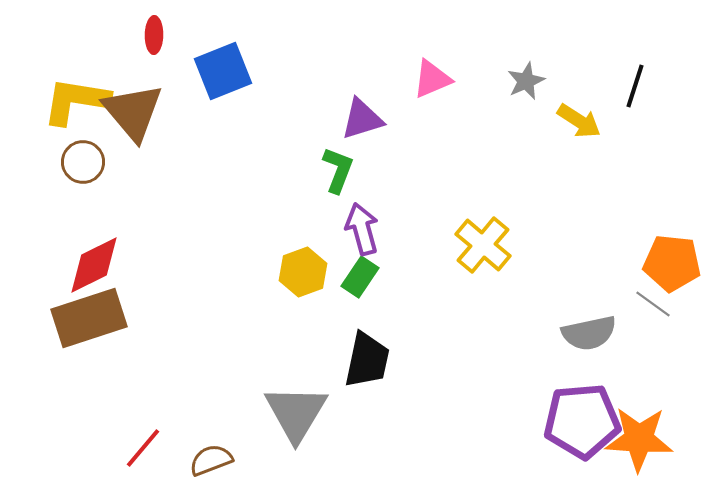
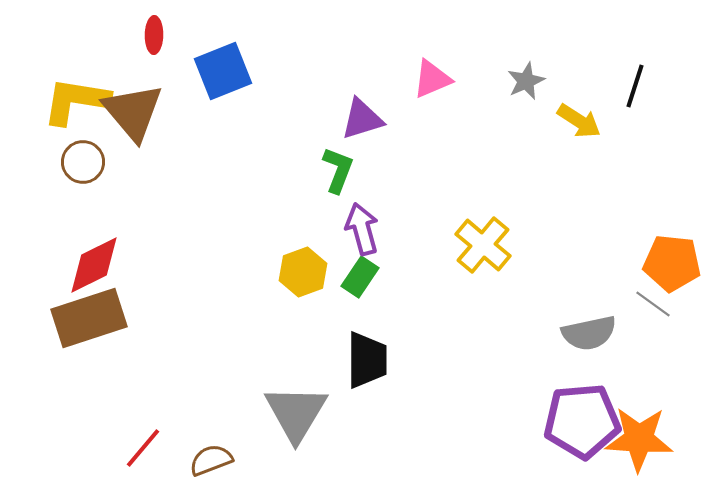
black trapezoid: rotated 12 degrees counterclockwise
